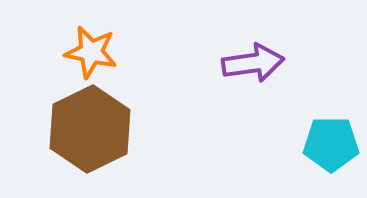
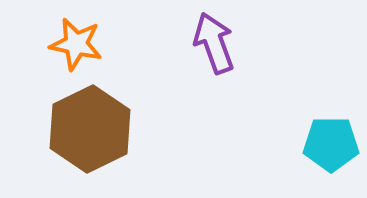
orange star: moved 15 px left, 8 px up
purple arrow: moved 39 px left, 20 px up; rotated 102 degrees counterclockwise
